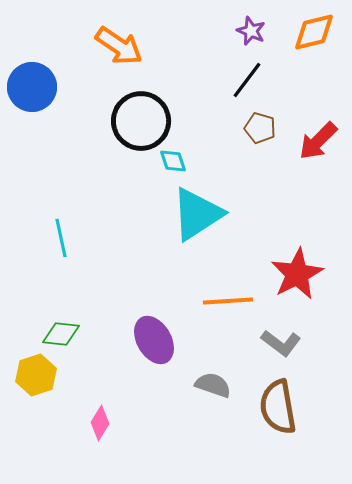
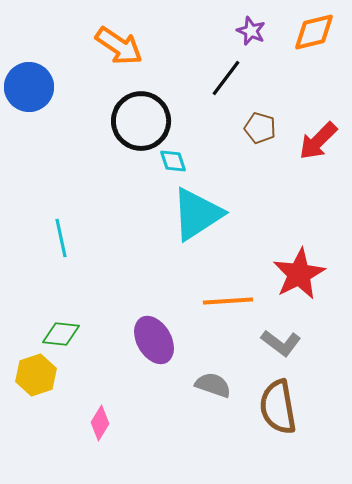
black line: moved 21 px left, 2 px up
blue circle: moved 3 px left
red star: moved 2 px right
